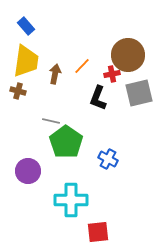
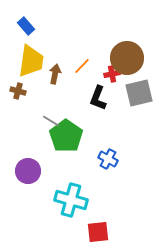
brown circle: moved 1 px left, 3 px down
yellow trapezoid: moved 5 px right
gray line: rotated 18 degrees clockwise
green pentagon: moved 6 px up
cyan cross: rotated 16 degrees clockwise
